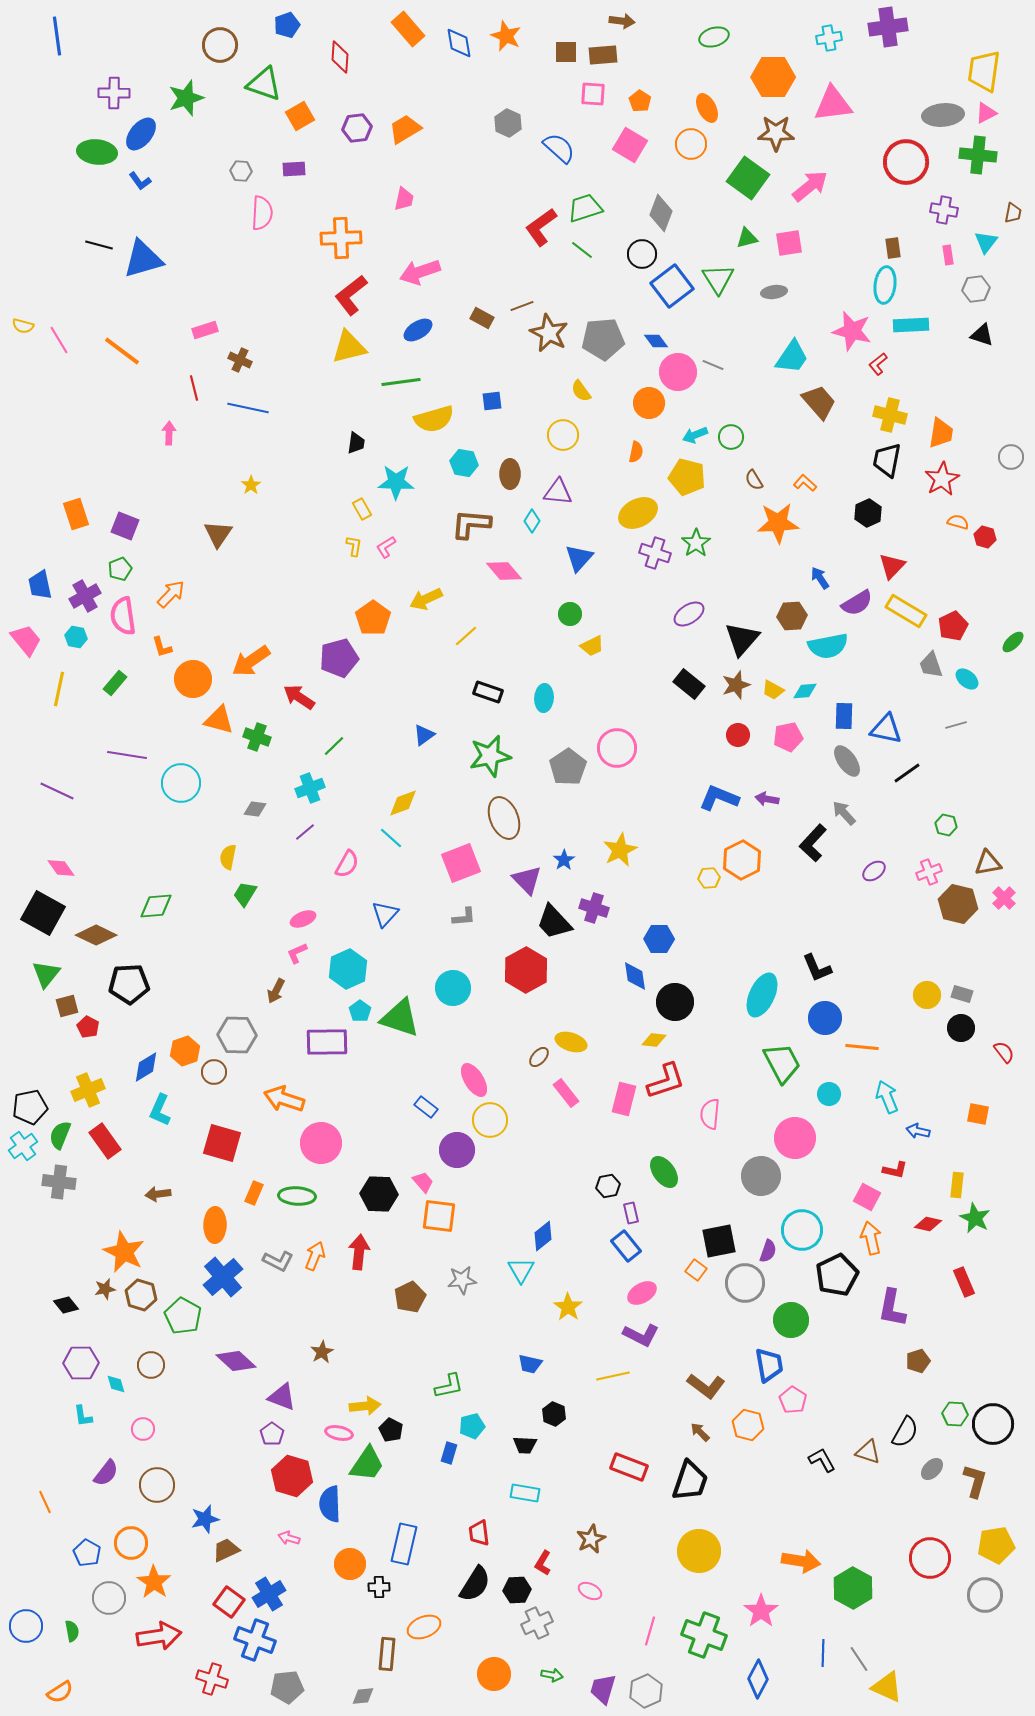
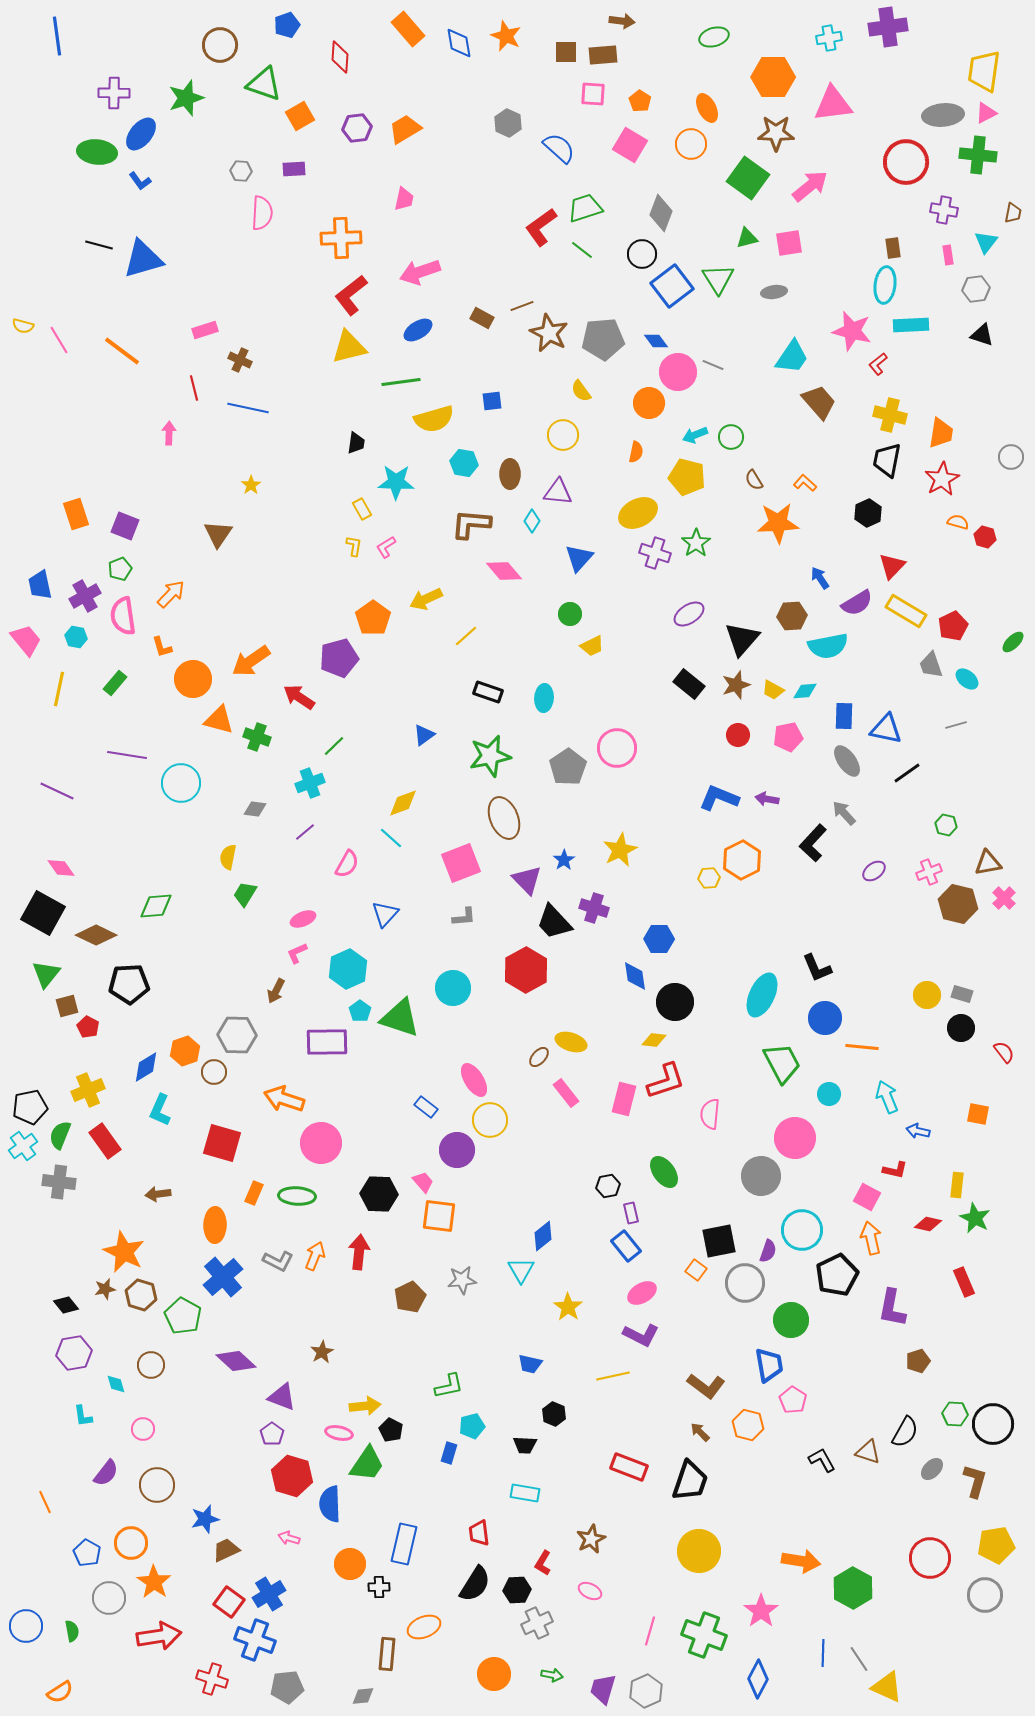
cyan cross at (310, 788): moved 5 px up
purple hexagon at (81, 1363): moved 7 px left, 10 px up; rotated 8 degrees counterclockwise
